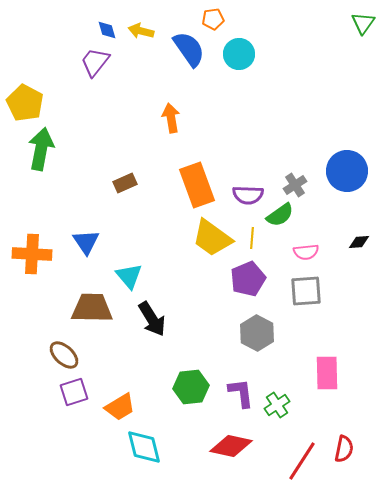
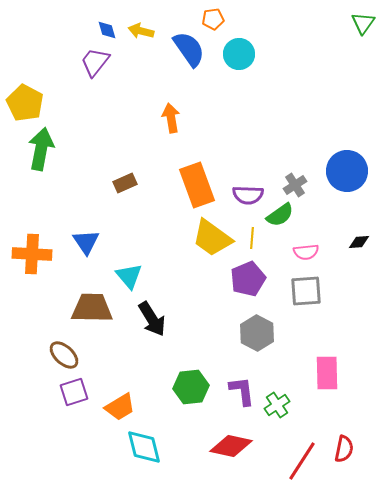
purple L-shape: moved 1 px right, 2 px up
